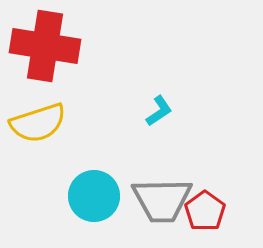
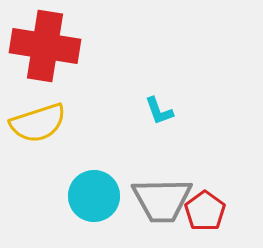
cyan L-shape: rotated 104 degrees clockwise
